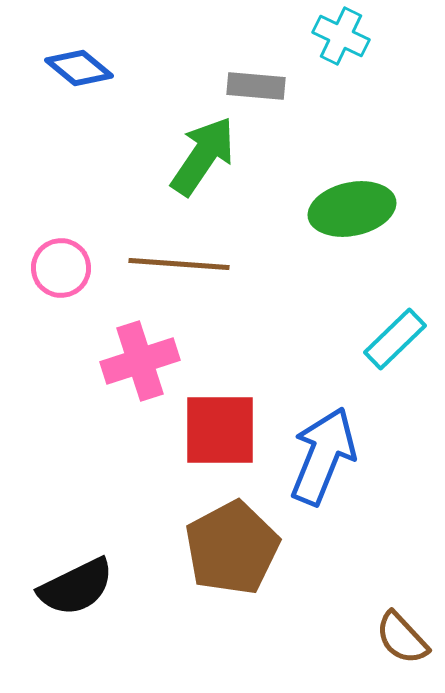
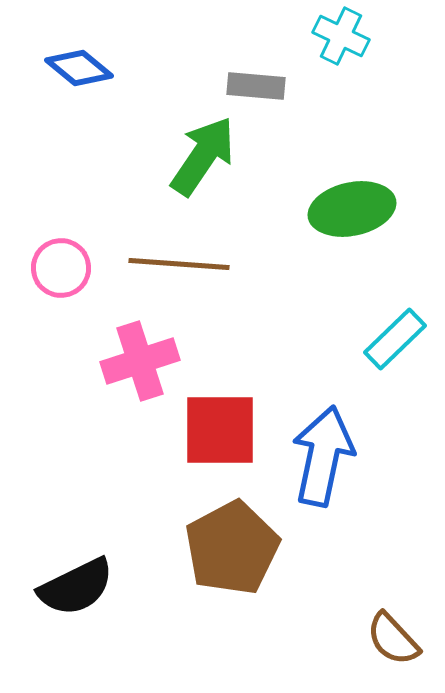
blue arrow: rotated 10 degrees counterclockwise
brown semicircle: moved 9 px left, 1 px down
